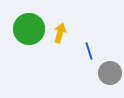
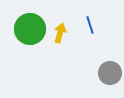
green circle: moved 1 px right
blue line: moved 1 px right, 26 px up
